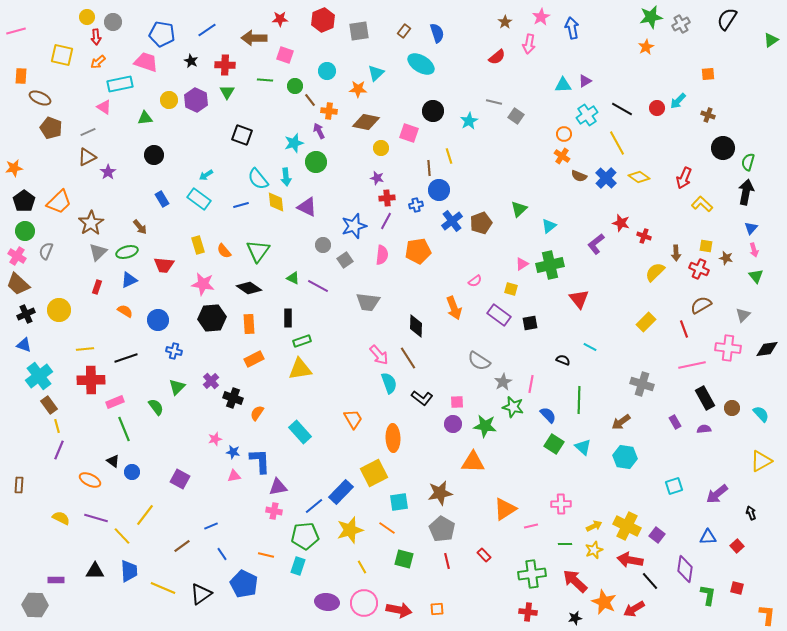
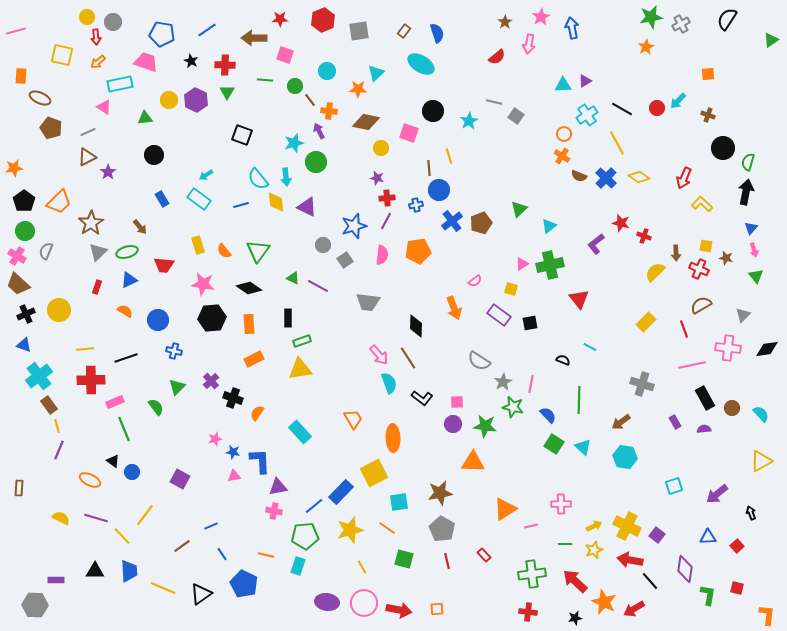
brown rectangle at (19, 485): moved 3 px down
